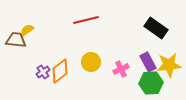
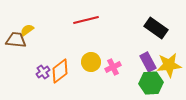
pink cross: moved 8 px left, 2 px up
